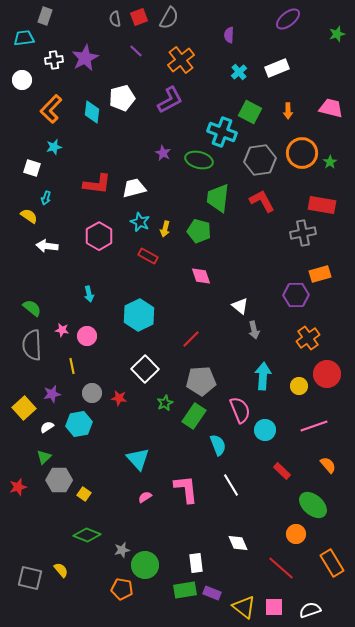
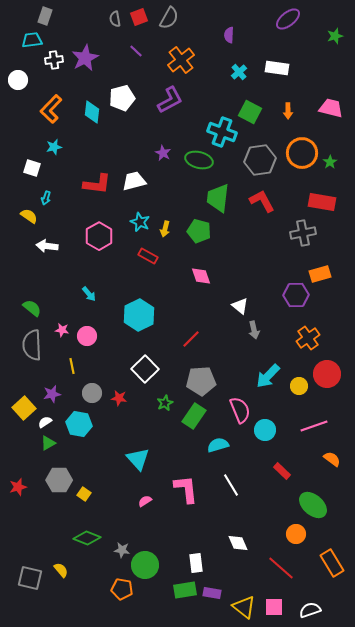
green star at (337, 34): moved 2 px left, 2 px down
cyan trapezoid at (24, 38): moved 8 px right, 2 px down
white rectangle at (277, 68): rotated 30 degrees clockwise
white circle at (22, 80): moved 4 px left
white trapezoid at (134, 188): moved 7 px up
red rectangle at (322, 205): moved 3 px up
cyan arrow at (89, 294): rotated 28 degrees counterclockwise
cyan arrow at (263, 376): moved 5 px right; rotated 140 degrees counterclockwise
cyan hexagon at (79, 424): rotated 20 degrees clockwise
white semicircle at (47, 427): moved 2 px left, 5 px up
cyan semicircle at (218, 445): rotated 85 degrees counterclockwise
green triangle at (44, 457): moved 4 px right, 14 px up; rotated 14 degrees clockwise
orange semicircle at (328, 465): moved 4 px right, 6 px up; rotated 12 degrees counterclockwise
pink semicircle at (145, 497): moved 4 px down
green diamond at (87, 535): moved 3 px down
gray star at (122, 550): rotated 21 degrees clockwise
purple rectangle at (212, 593): rotated 12 degrees counterclockwise
